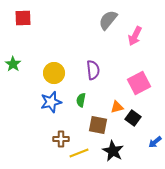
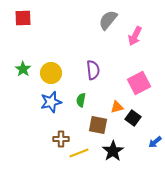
green star: moved 10 px right, 5 px down
yellow circle: moved 3 px left
black star: rotated 10 degrees clockwise
